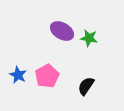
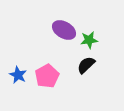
purple ellipse: moved 2 px right, 1 px up
green star: moved 2 px down; rotated 18 degrees counterclockwise
black semicircle: moved 21 px up; rotated 12 degrees clockwise
